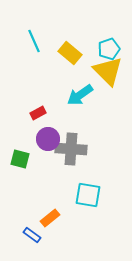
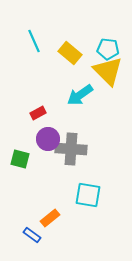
cyan pentagon: moved 1 px left; rotated 25 degrees clockwise
